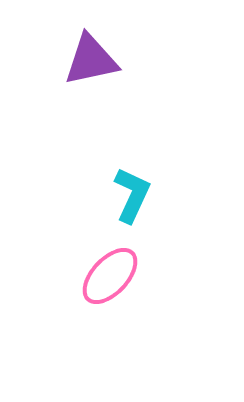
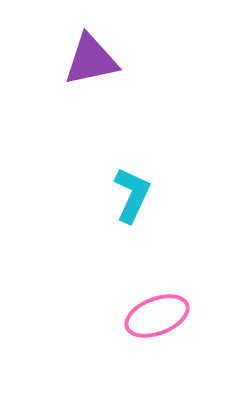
pink ellipse: moved 47 px right, 40 px down; rotated 26 degrees clockwise
